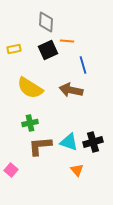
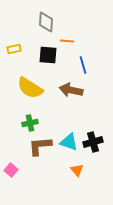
black square: moved 5 px down; rotated 30 degrees clockwise
